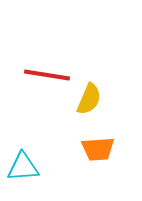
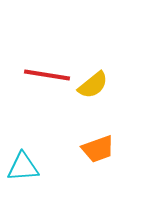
yellow semicircle: moved 4 px right, 14 px up; rotated 28 degrees clockwise
orange trapezoid: rotated 16 degrees counterclockwise
